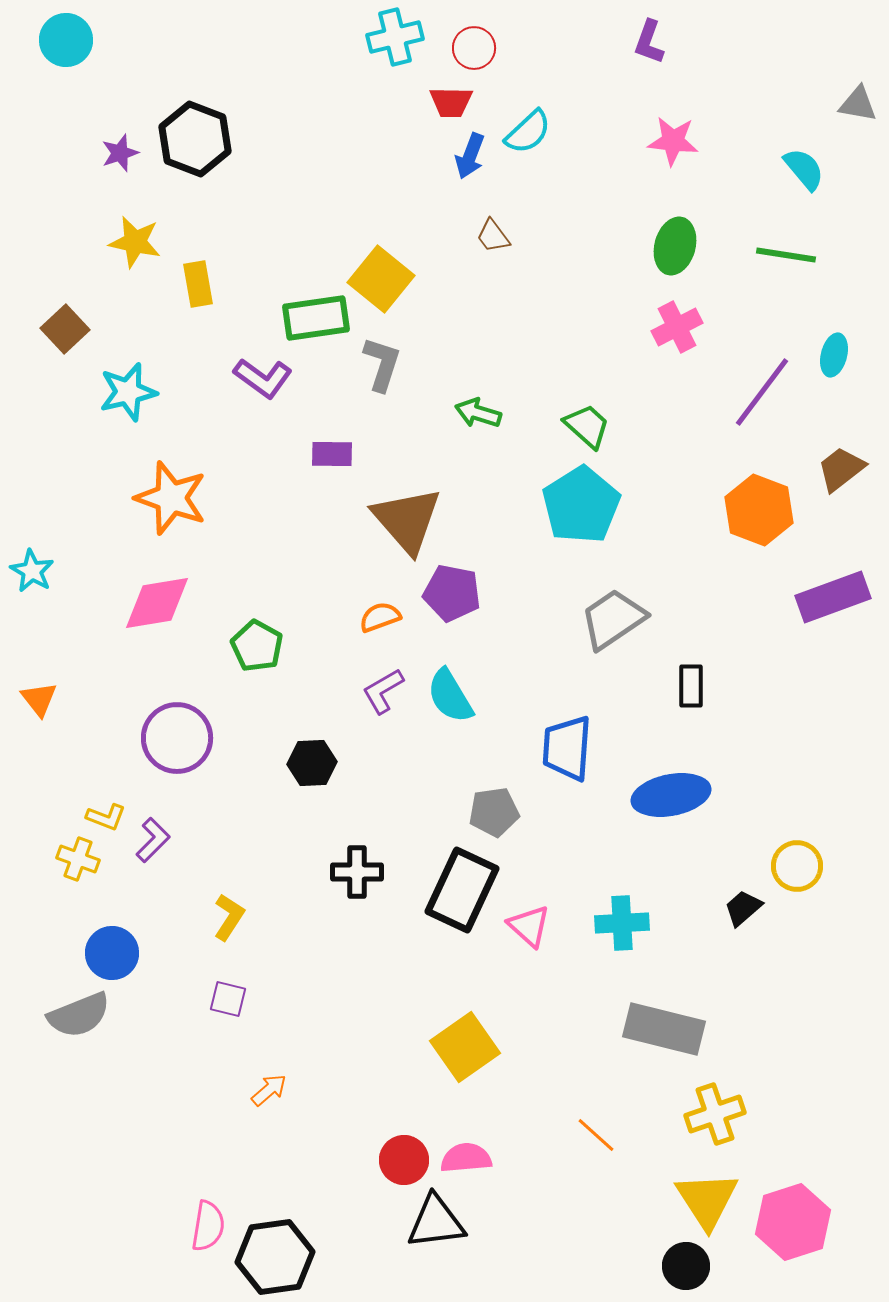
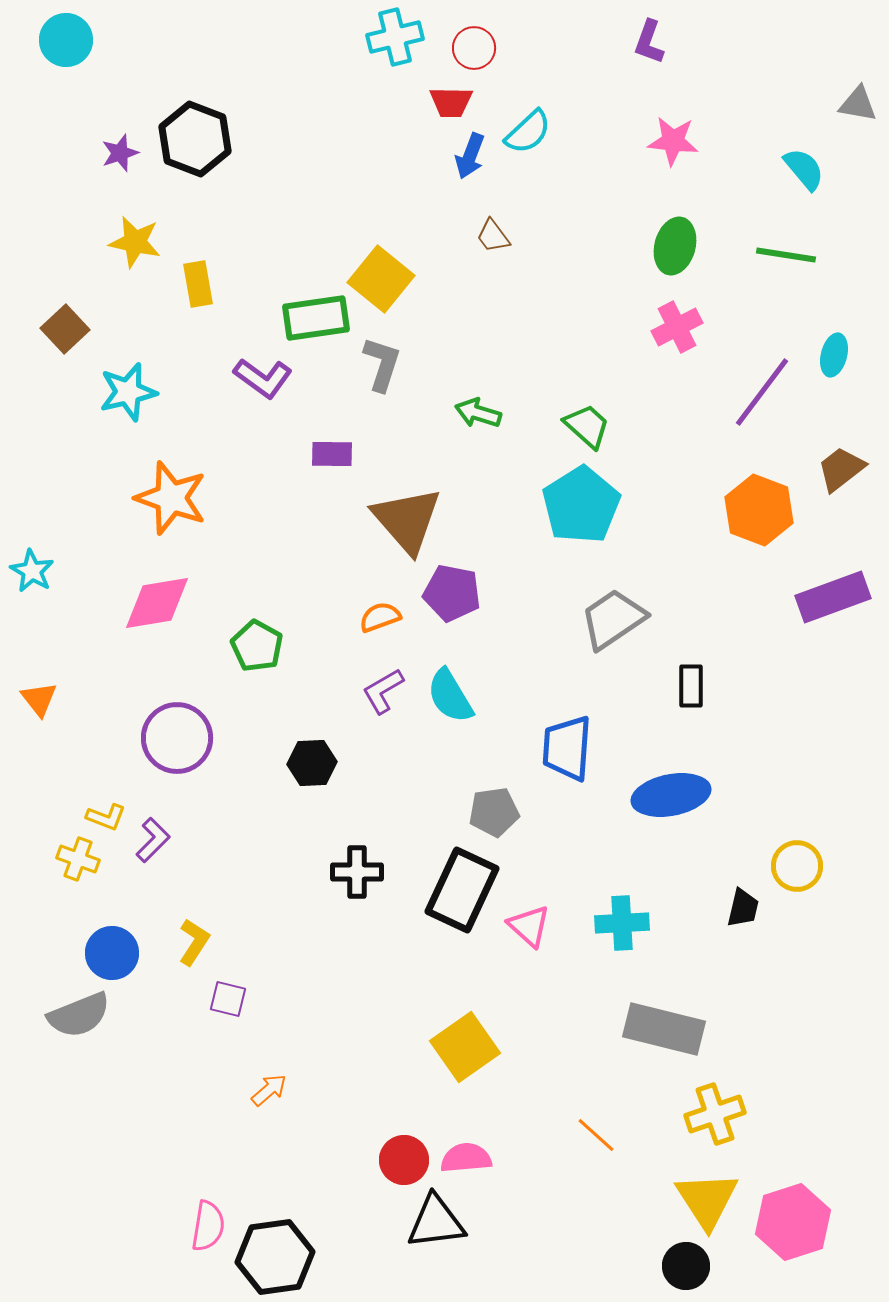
black trapezoid at (743, 908): rotated 144 degrees clockwise
yellow L-shape at (229, 917): moved 35 px left, 25 px down
